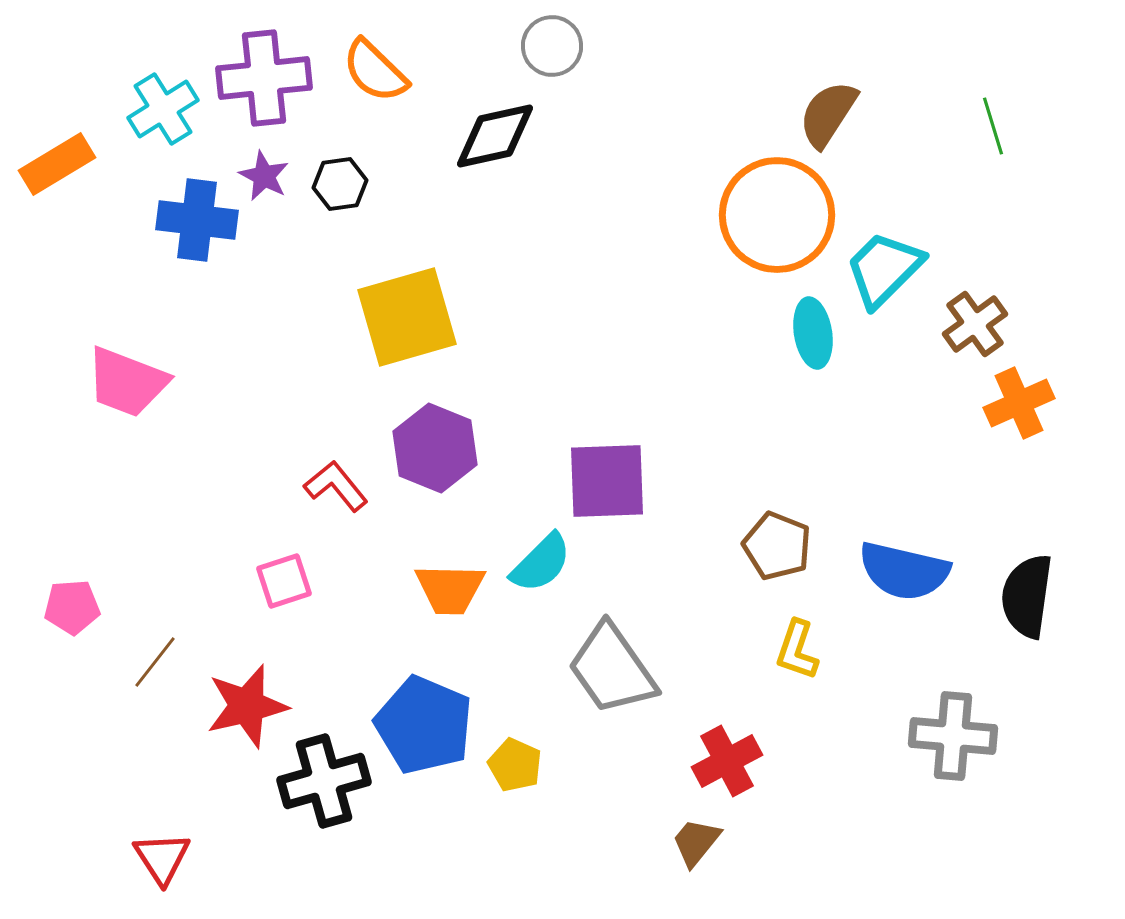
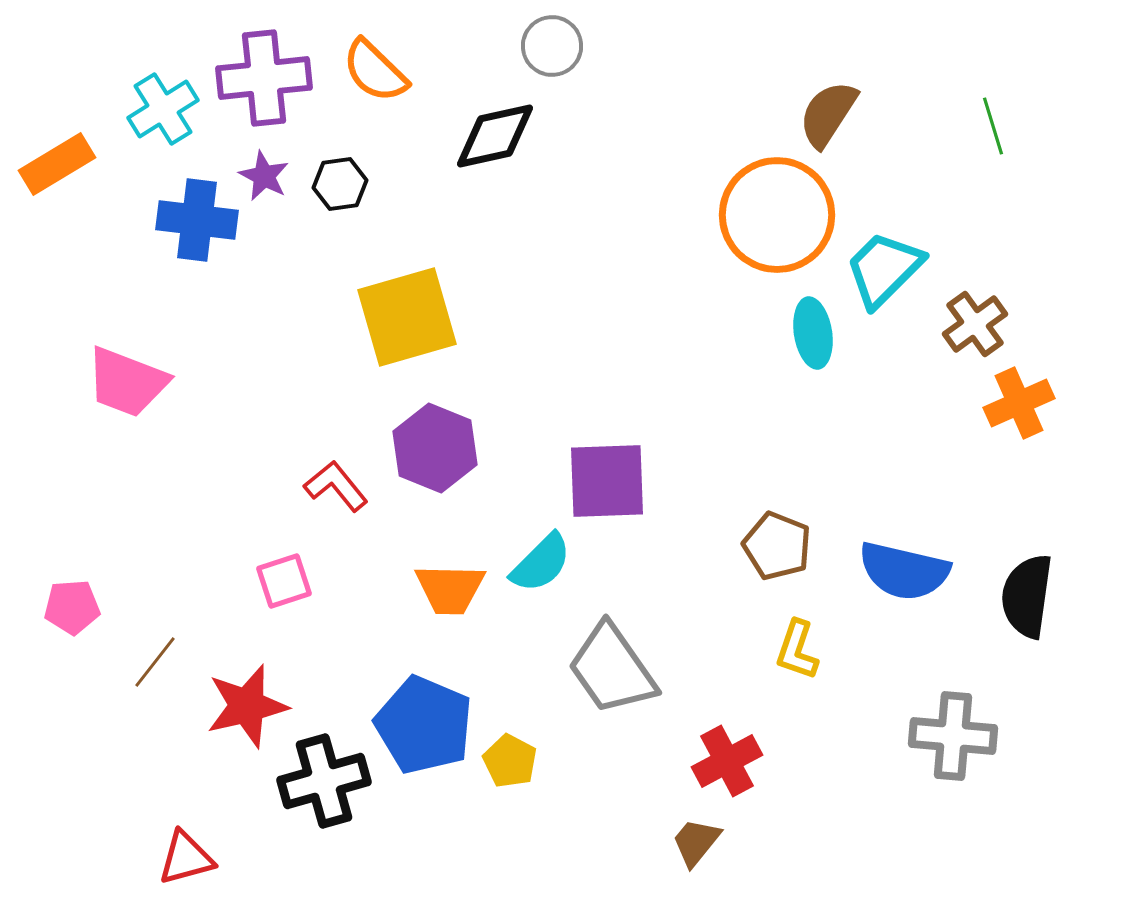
yellow pentagon: moved 5 px left, 4 px up; rotated 4 degrees clockwise
red triangle: moved 24 px right; rotated 48 degrees clockwise
